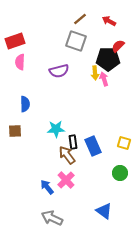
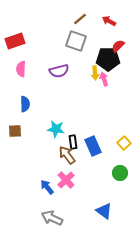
pink semicircle: moved 1 px right, 7 px down
cyan star: rotated 12 degrees clockwise
yellow square: rotated 32 degrees clockwise
